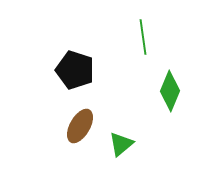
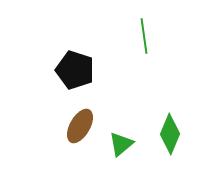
green line: moved 1 px right, 1 px up
green diamond: moved 43 px down
